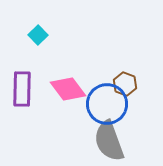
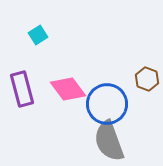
cyan square: rotated 12 degrees clockwise
brown hexagon: moved 22 px right, 5 px up
purple rectangle: rotated 16 degrees counterclockwise
